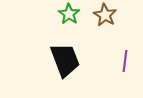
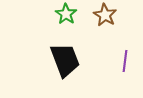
green star: moved 3 px left
